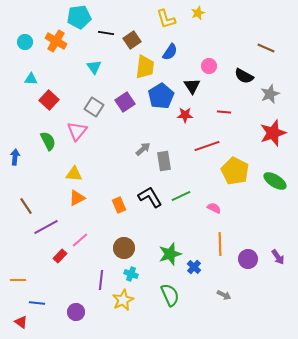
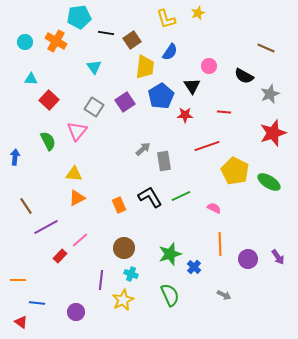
green ellipse at (275, 181): moved 6 px left, 1 px down
